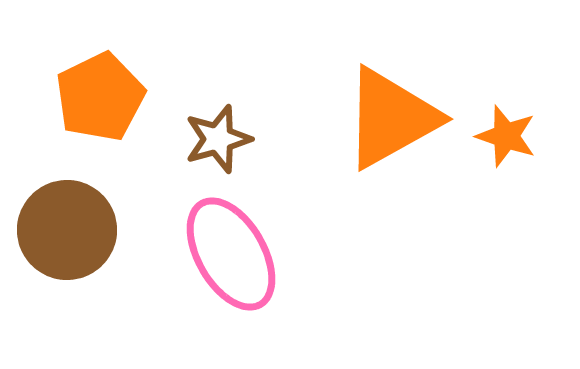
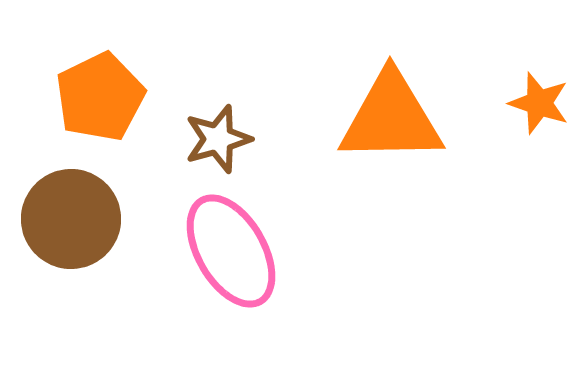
orange triangle: rotated 28 degrees clockwise
orange star: moved 33 px right, 33 px up
brown circle: moved 4 px right, 11 px up
pink ellipse: moved 3 px up
